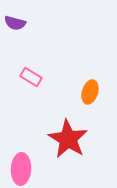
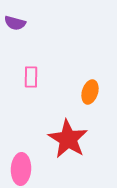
pink rectangle: rotated 60 degrees clockwise
